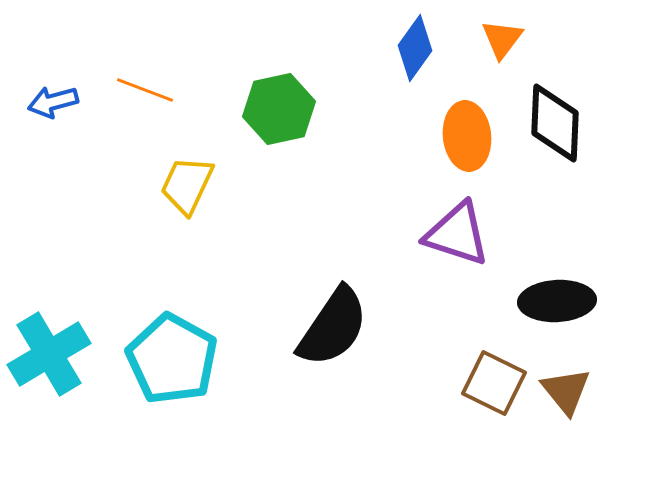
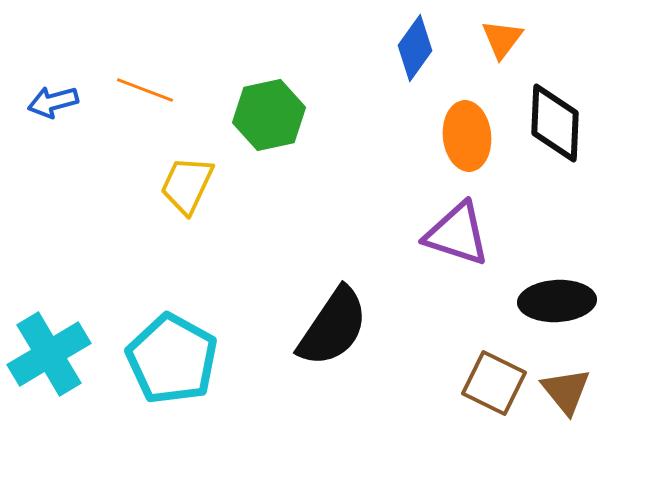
green hexagon: moved 10 px left, 6 px down
